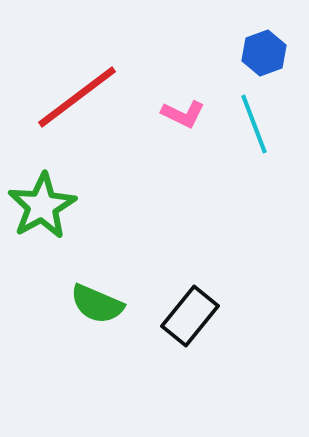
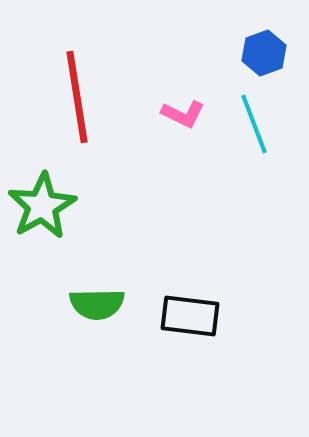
red line: rotated 62 degrees counterclockwise
green semicircle: rotated 24 degrees counterclockwise
black rectangle: rotated 58 degrees clockwise
